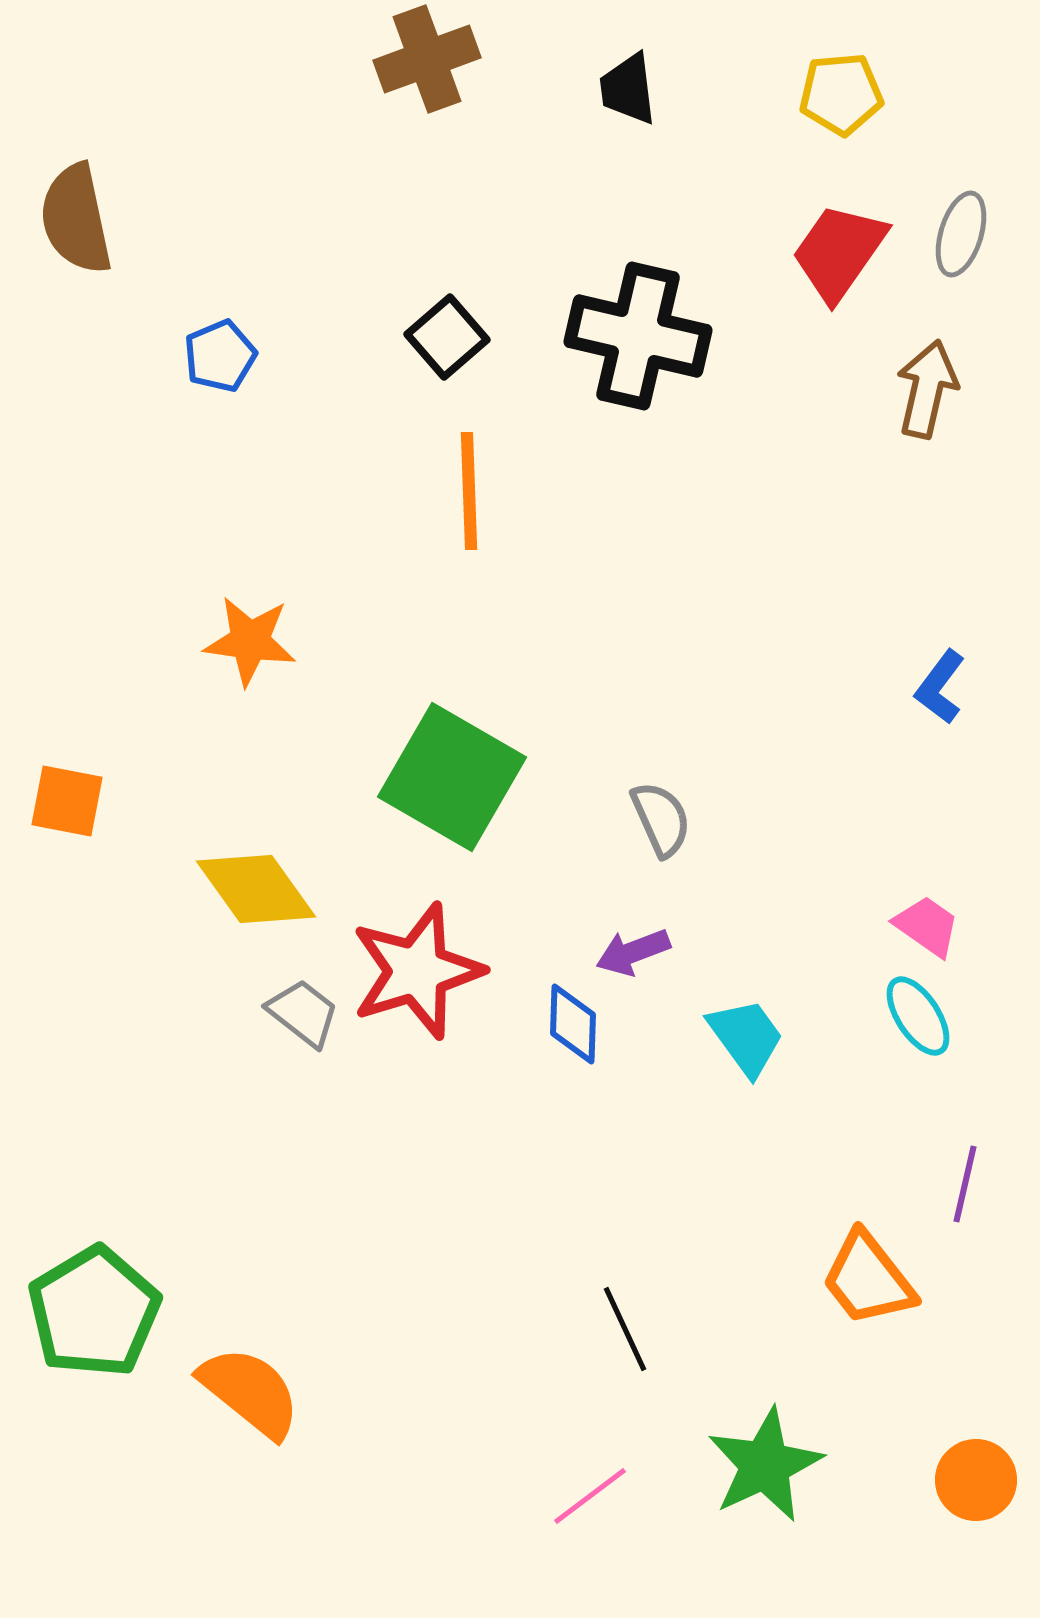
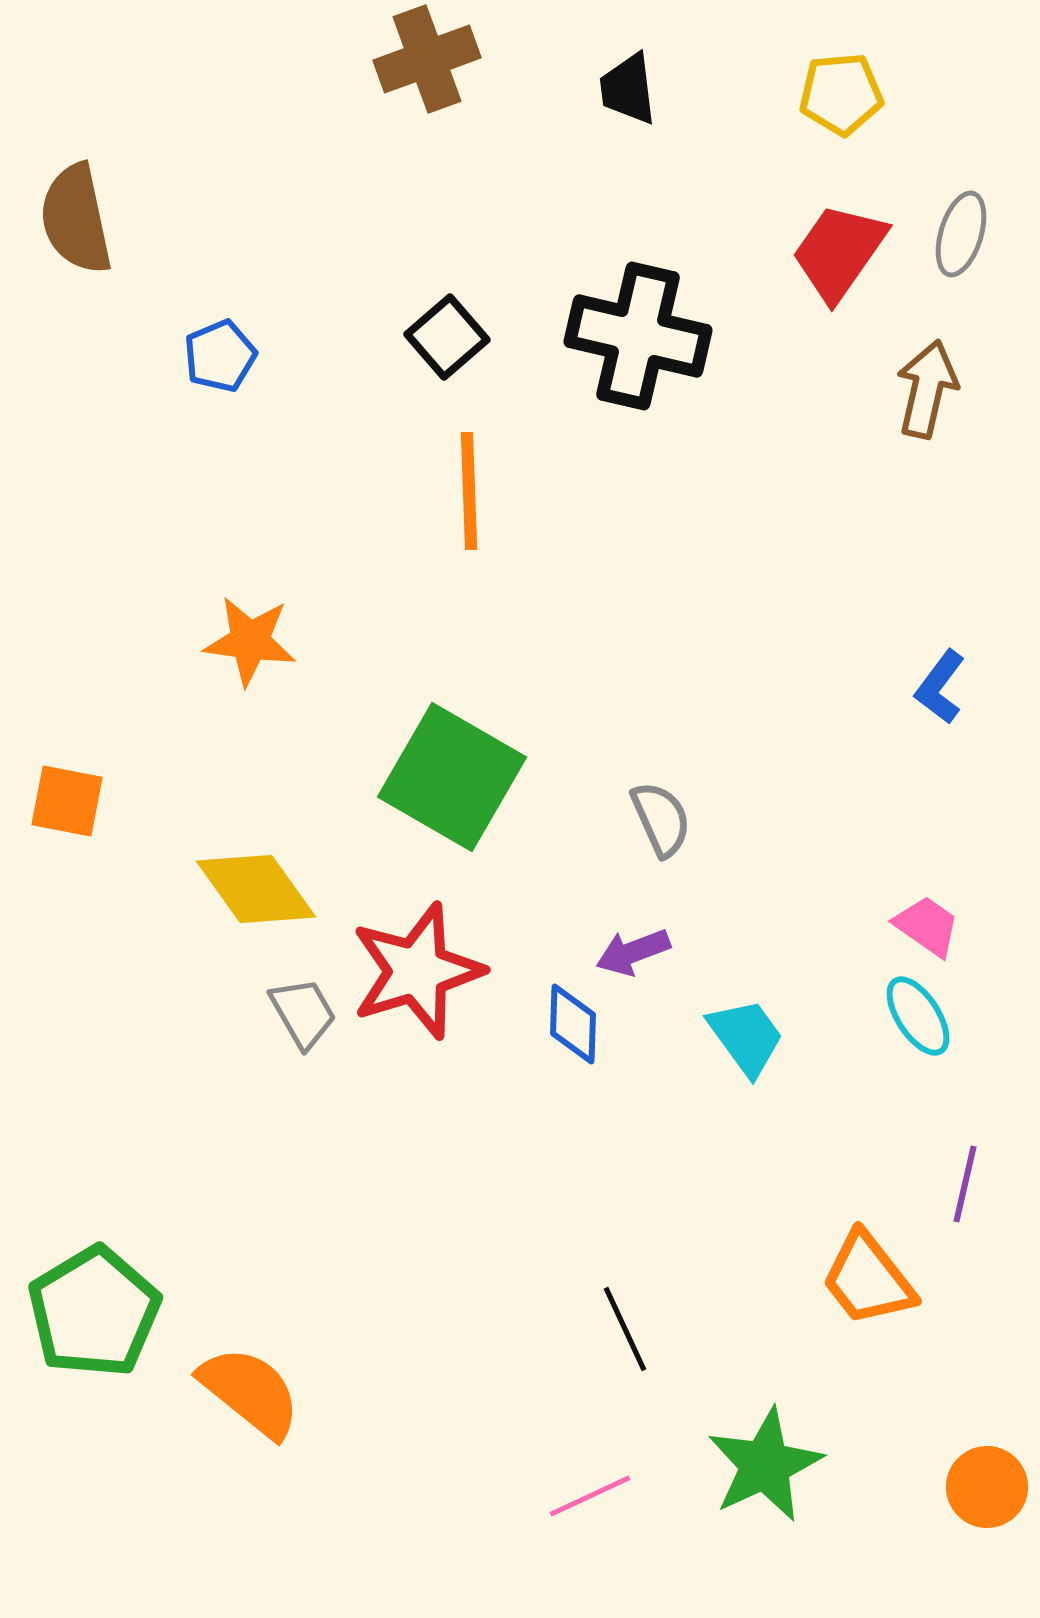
gray trapezoid: rotated 22 degrees clockwise
orange circle: moved 11 px right, 7 px down
pink line: rotated 12 degrees clockwise
